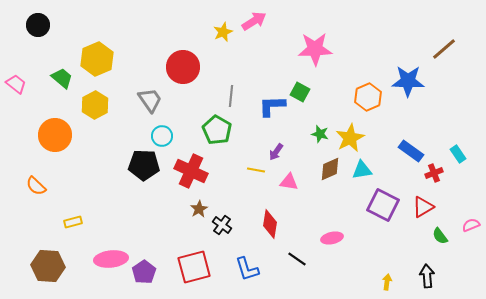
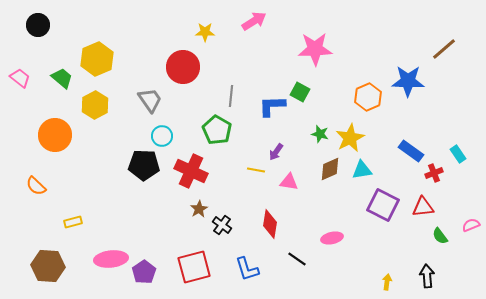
yellow star at (223, 32): moved 18 px left; rotated 24 degrees clockwise
pink trapezoid at (16, 84): moved 4 px right, 6 px up
red triangle at (423, 207): rotated 25 degrees clockwise
